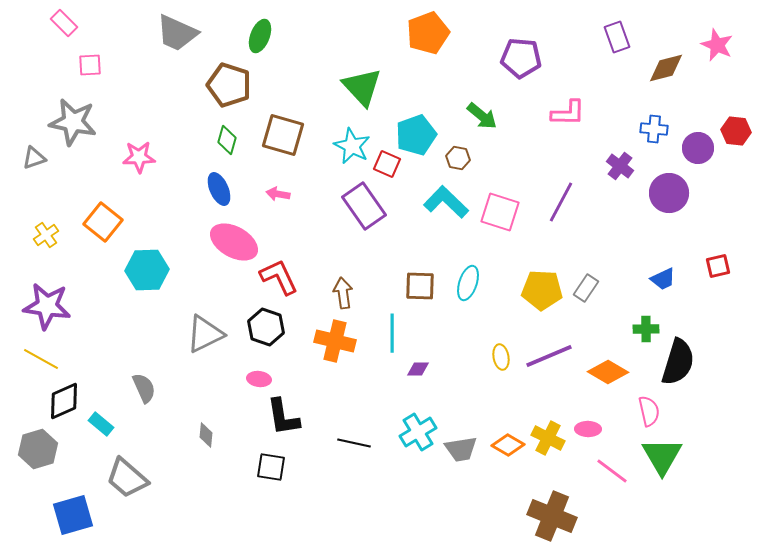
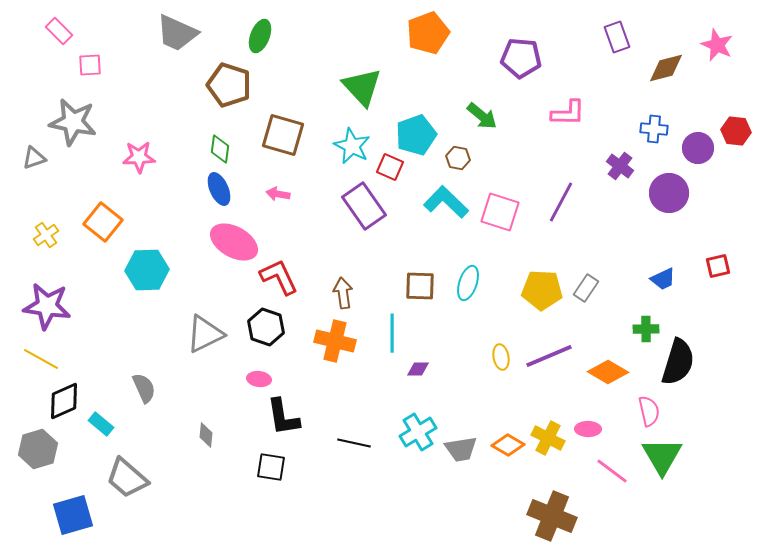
pink rectangle at (64, 23): moved 5 px left, 8 px down
green diamond at (227, 140): moved 7 px left, 9 px down; rotated 8 degrees counterclockwise
red square at (387, 164): moved 3 px right, 3 px down
